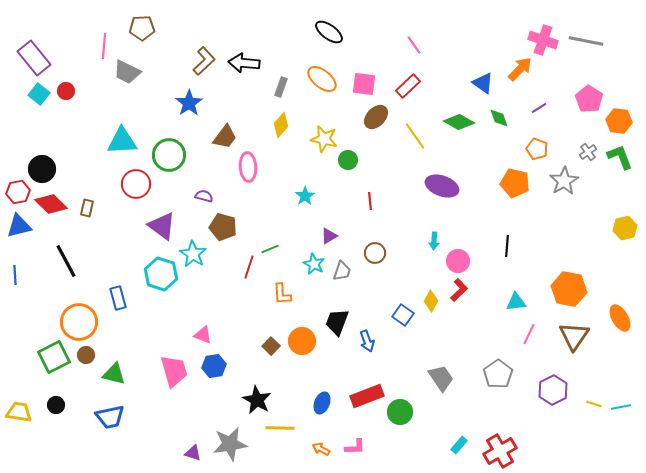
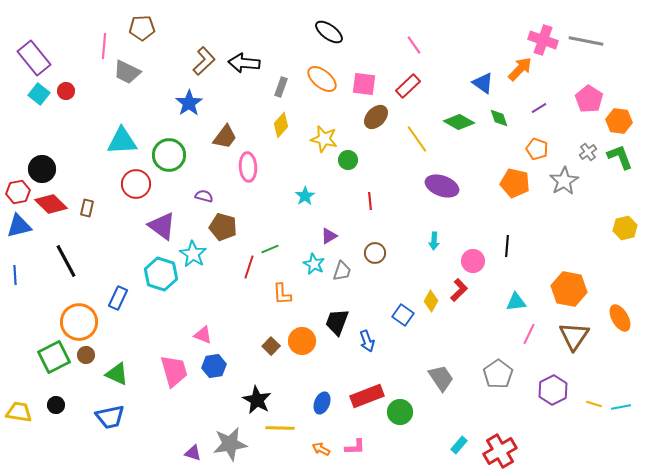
yellow line at (415, 136): moved 2 px right, 3 px down
pink circle at (458, 261): moved 15 px right
blue rectangle at (118, 298): rotated 40 degrees clockwise
green triangle at (114, 374): moved 3 px right; rotated 10 degrees clockwise
